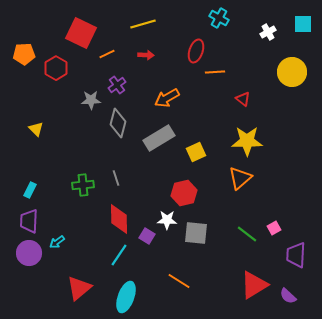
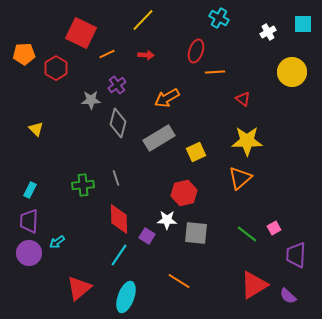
yellow line at (143, 24): moved 4 px up; rotated 30 degrees counterclockwise
